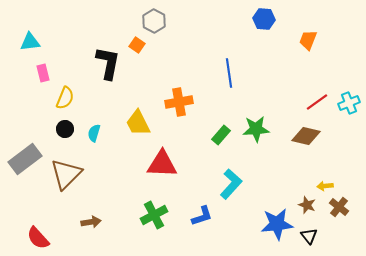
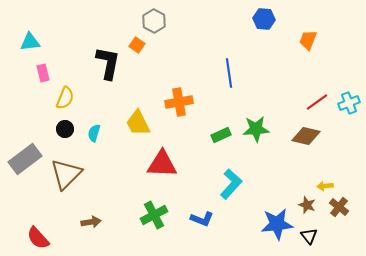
green rectangle: rotated 24 degrees clockwise
blue L-shape: moved 3 px down; rotated 40 degrees clockwise
